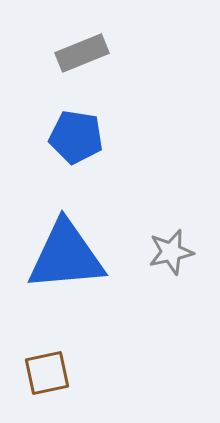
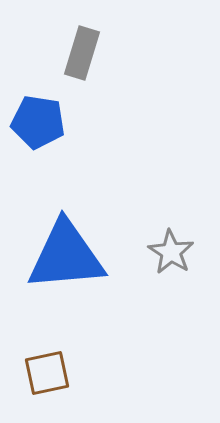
gray rectangle: rotated 51 degrees counterclockwise
blue pentagon: moved 38 px left, 15 px up
gray star: rotated 27 degrees counterclockwise
